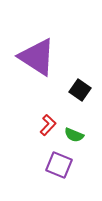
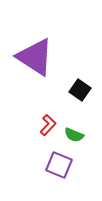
purple triangle: moved 2 px left
